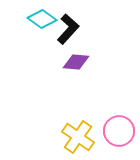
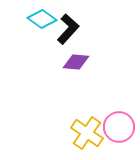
pink circle: moved 4 px up
yellow cross: moved 9 px right, 4 px up
